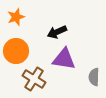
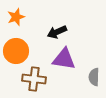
brown cross: rotated 25 degrees counterclockwise
